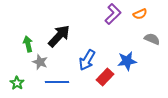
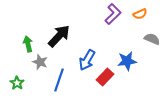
blue line: moved 2 px right, 2 px up; rotated 70 degrees counterclockwise
